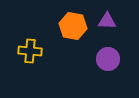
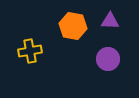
purple triangle: moved 3 px right
yellow cross: rotated 15 degrees counterclockwise
